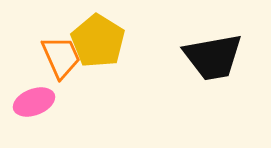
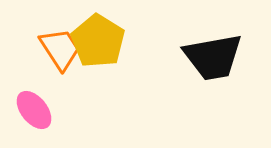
orange trapezoid: moved 1 px left, 8 px up; rotated 9 degrees counterclockwise
pink ellipse: moved 8 px down; rotated 72 degrees clockwise
